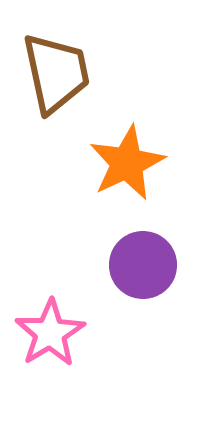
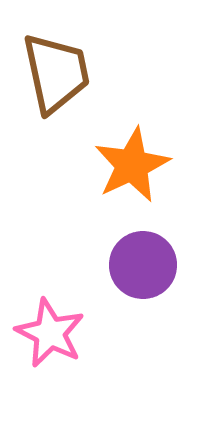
orange star: moved 5 px right, 2 px down
pink star: rotated 14 degrees counterclockwise
